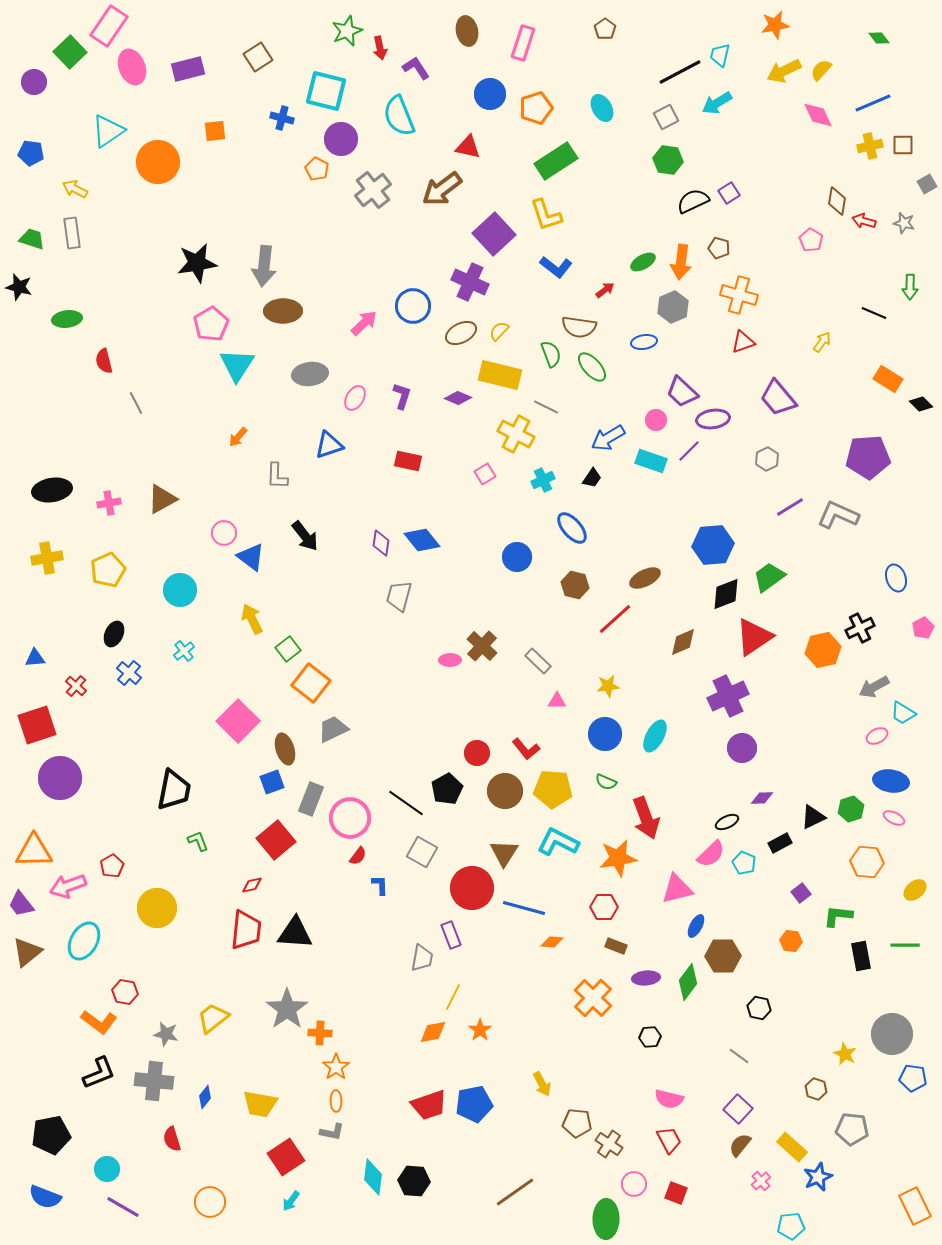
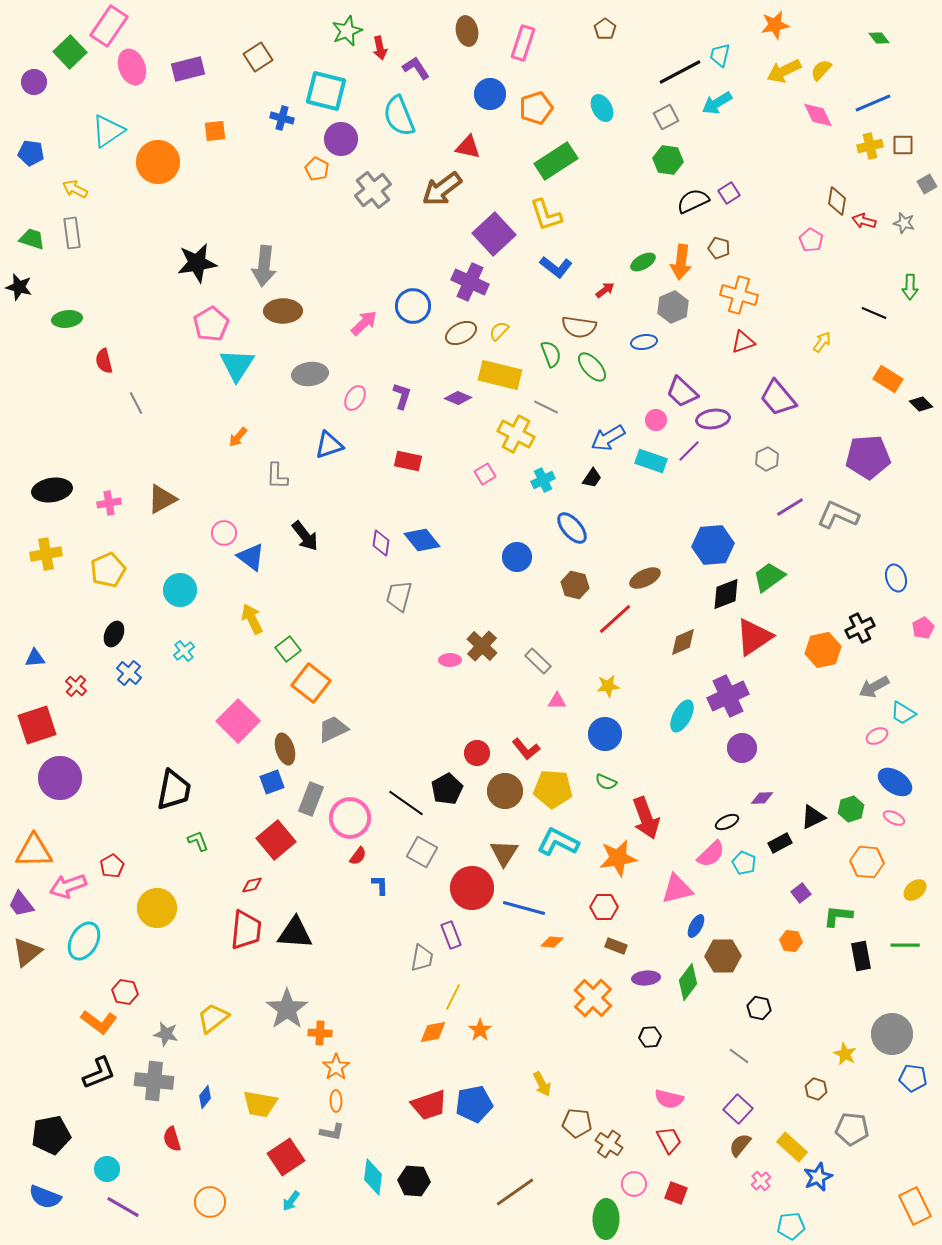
yellow cross at (47, 558): moved 1 px left, 4 px up
cyan ellipse at (655, 736): moved 27 px right, 20 px up
blue ellipse at (891, 781): moved 4 px right, 1 px down; rotated 24 degrees clockwise
